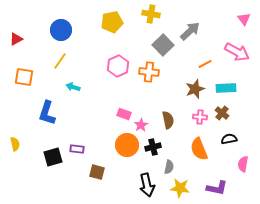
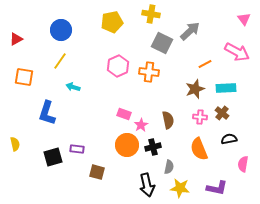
gray square: moved 1 px left, 2 px up; rotated 20 degrees counterclockwise
